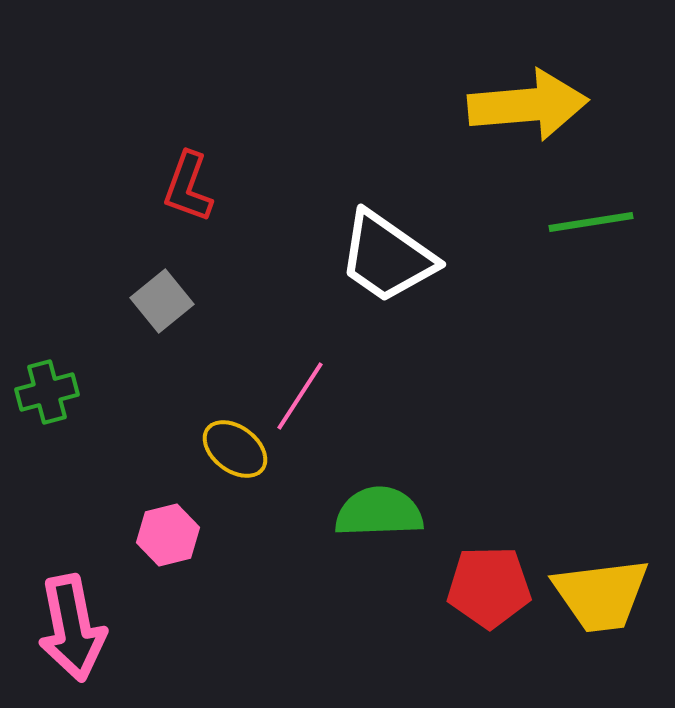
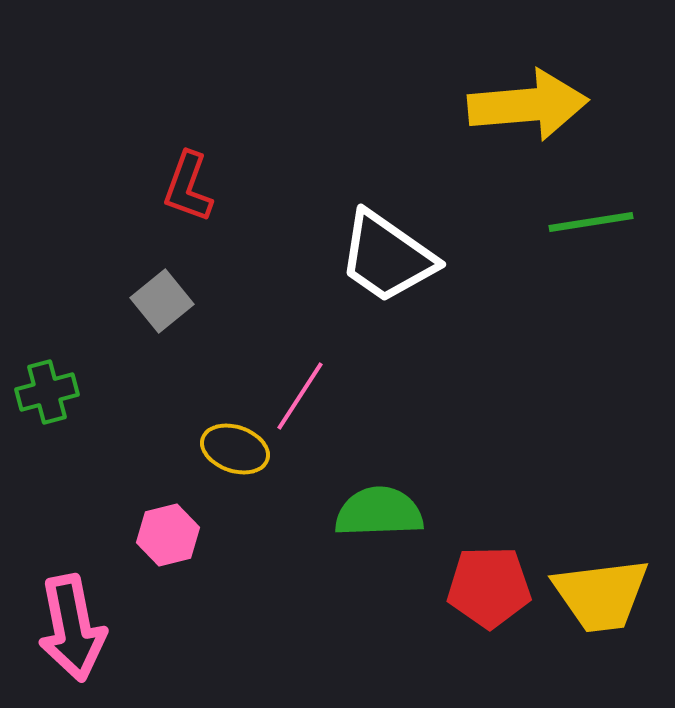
yellow ellipse: rotated 18 degrees counterclockwise
